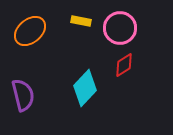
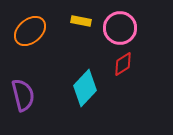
red diamond: moved 1 px left, 1 px up
